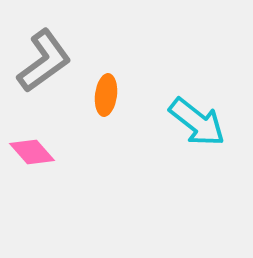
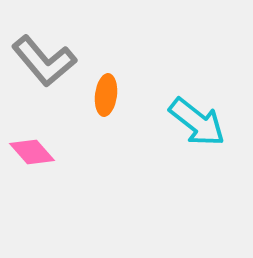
gray L-shape: rotated 86 degrees clockwise
